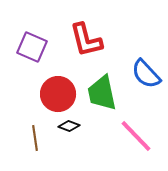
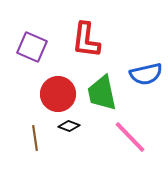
red L-shape: rotated 21 degrees clockwise
blue semicircle: rotated 60 degrees counterclockwise
pink line: moved 6 px left, 1 px down
